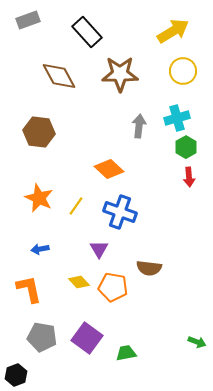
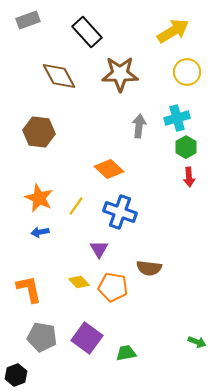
yellow circle: moved 4 px right, 1 px down
blue arrow: moved 17 px up
